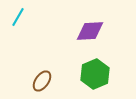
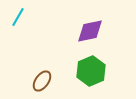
purple diamond: rotated 8 degrees counterclockwise
green hexagon: moved 4 px left, 3 px up
